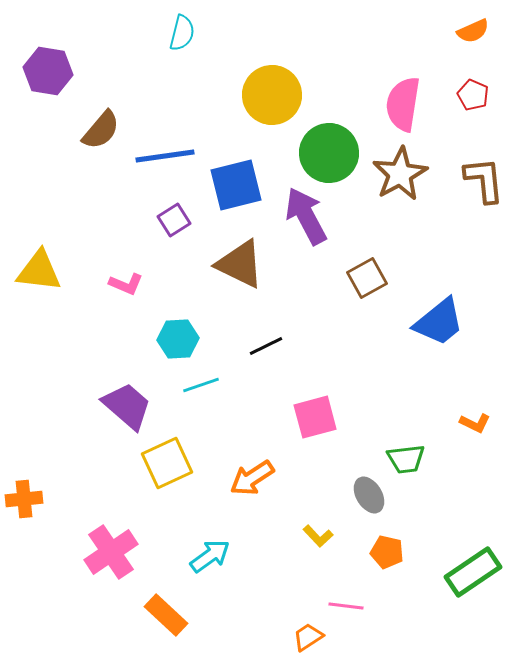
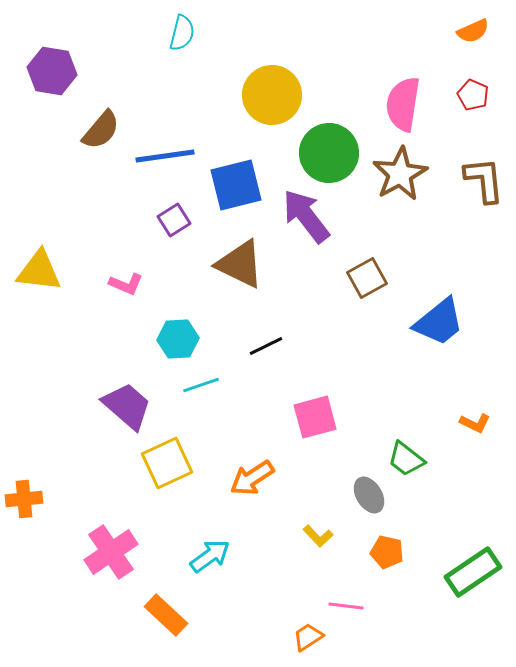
purple hexagon: moved 4 px right
purple arrow: rotated 10 degrees counterclockwise
green trapezoid: rotated 45 degrees clockwise
